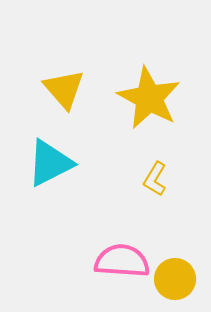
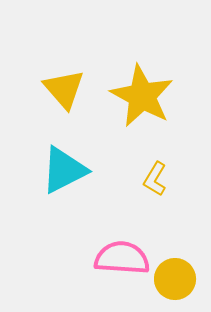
yellow star: moved 7 px left, 2 px up
cyan triangle: moved 14 px right, 7 px down
pink semicircle: moved 3 px up
